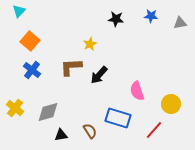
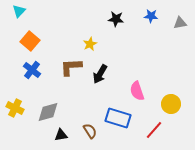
black arrow: moved 1 px right, 1 px up; rotated 12 degrees counterclockwise
yellow cross: rotated 12 degrees counterclockwise
